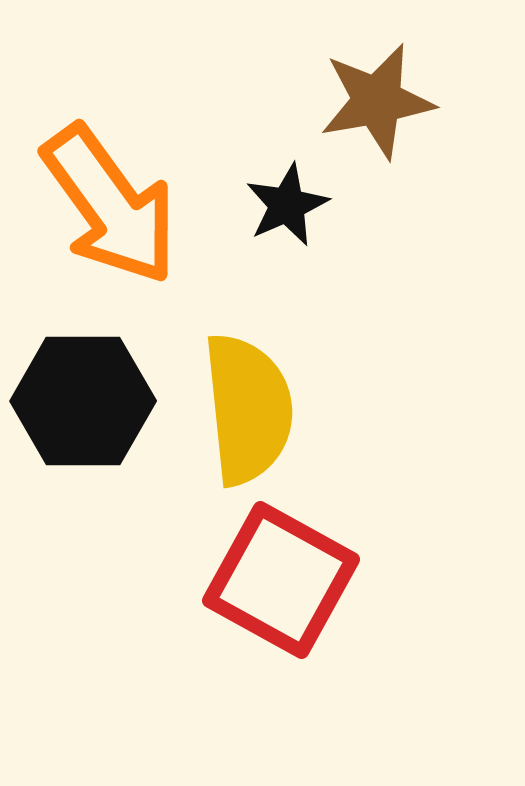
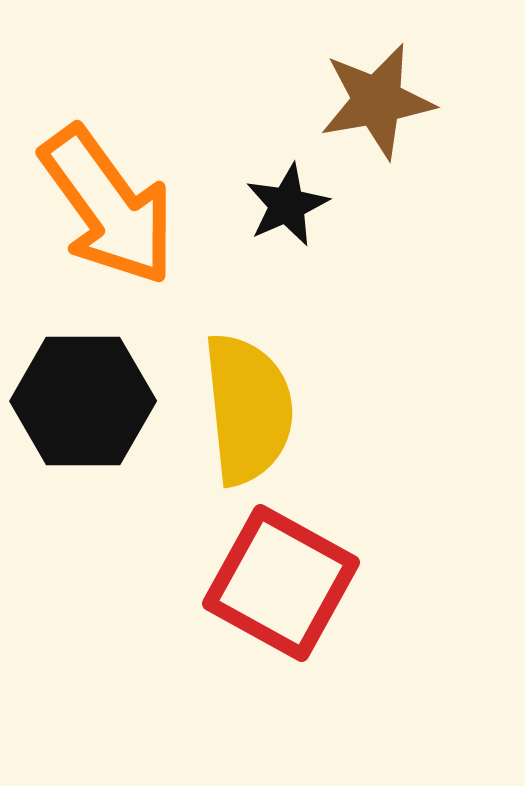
orange arrow: moved 2 px left, 1 px down
red square: moved 3 px down
